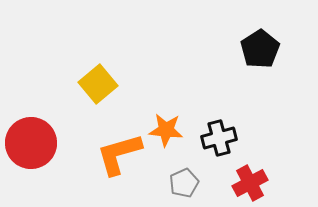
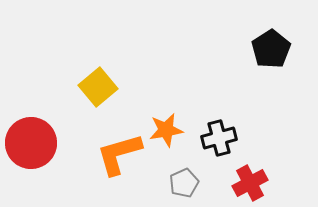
black pentagon: moved 11 px right
yellow square: moved 3 px down
orange star: rotated 16 degrees counterclockwise
